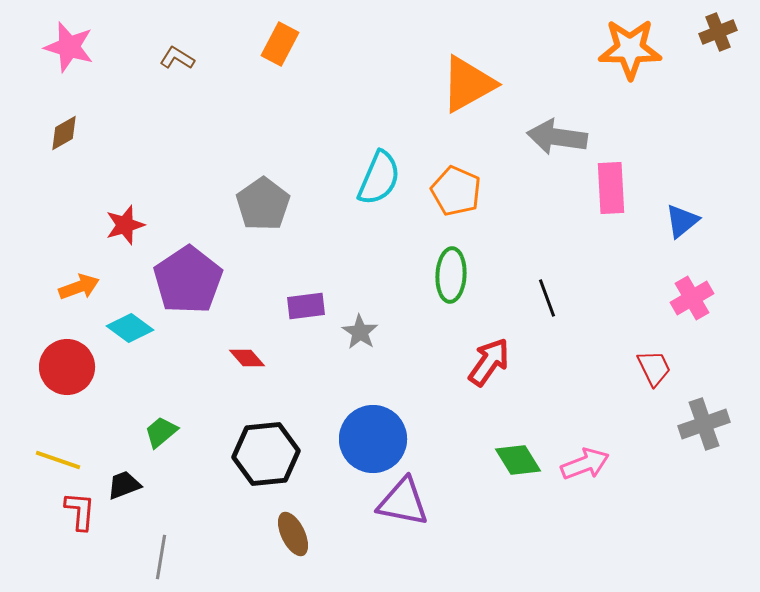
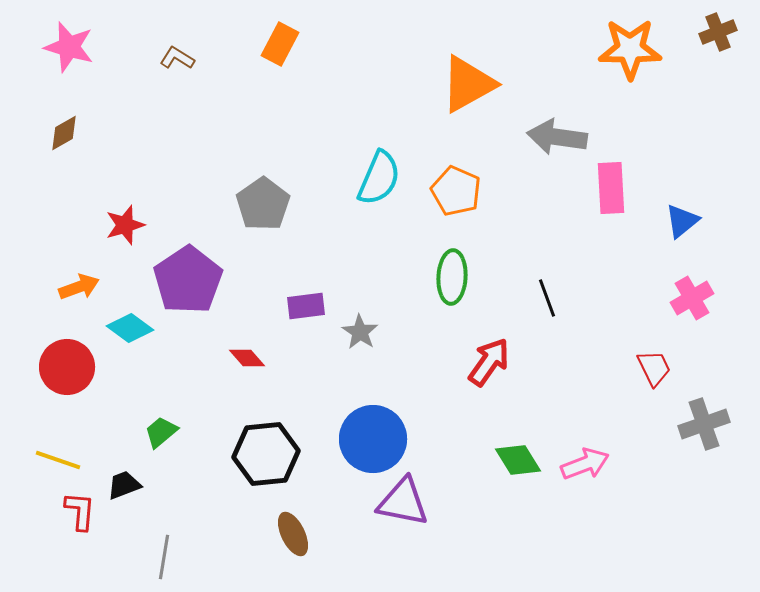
green ellipse: moved 1 px right, 2 px down
gray line: moved 3 px right
